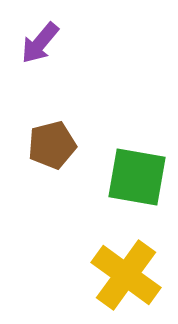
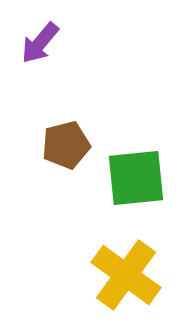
brown pentagon: moved 14 px right
green square: moved 1 px left, 1 px down; rotated 16 degrees counterclockwise
